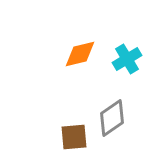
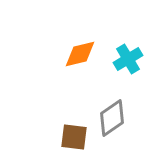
cyan cross: moved 1 px right
brown square: rotated 12 degrees clockwise
